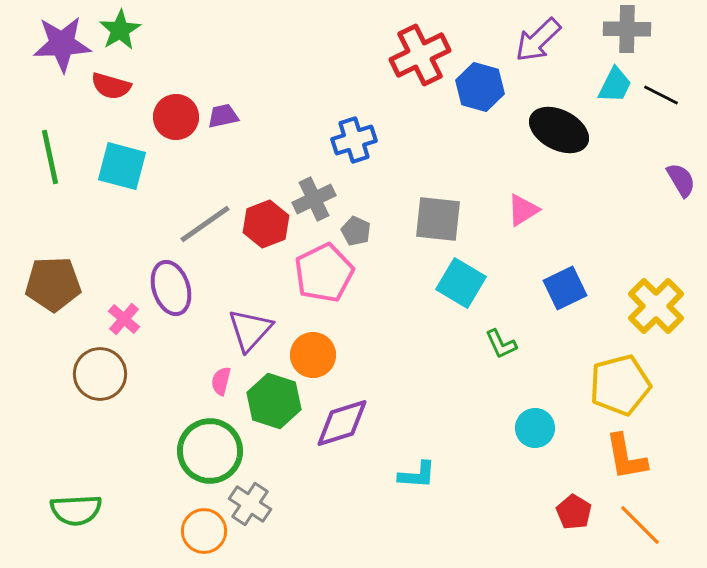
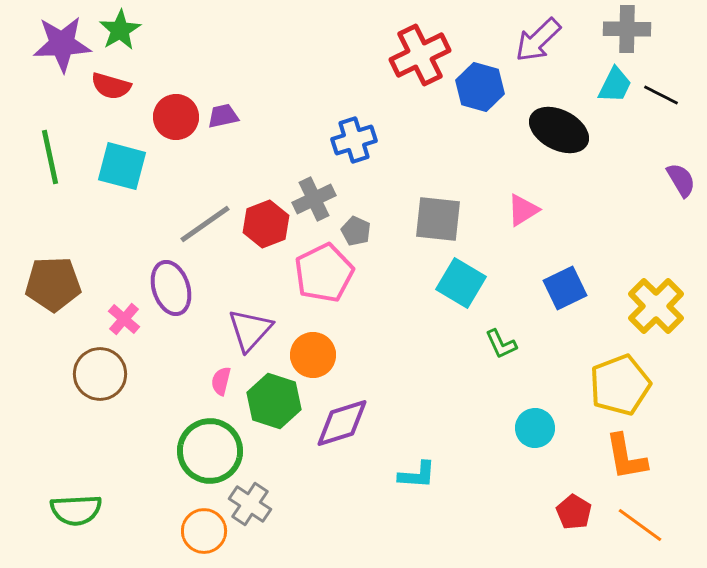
yellow pentagon at (620, 385): rotated 6 degrees counterclockwise
orange line at (640, 525): rotated 9 degrees counterclockwise
